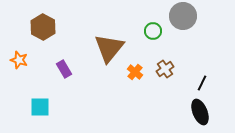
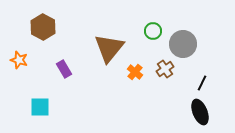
gray circle: moved 28 px down
